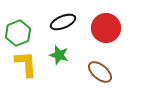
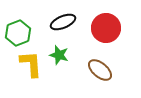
yellow L-shape: moved 5 px right
brown ellipse: moved 2 px up
